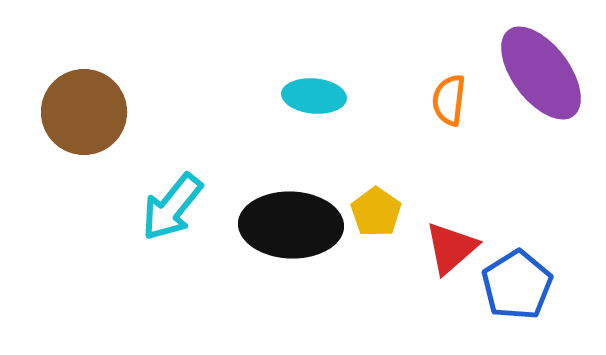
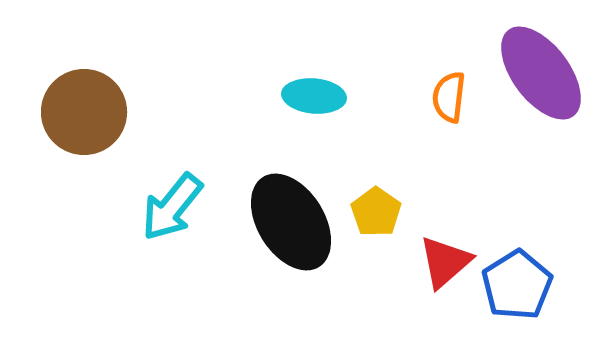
orange semicircle: moved 3 px up
black ellipse: moved 3 px up; rotated 56 degrees clockwise
red triangle: moved 6 px left, 14 px down
